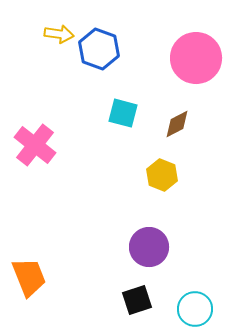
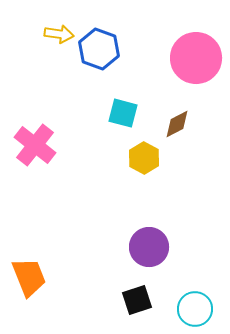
yellow hexagon: moved 18 px left, 17 px up; rotated 8 degrees clockwise
